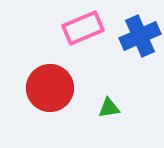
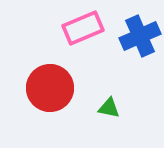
green triangle: rotated 20 degrees clockwise
